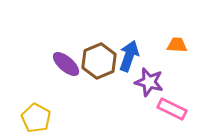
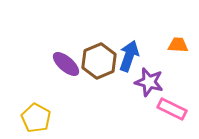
orange trapezoid: moved 1 px right
